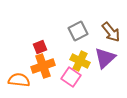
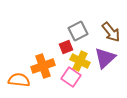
red square: moved 26 px right
